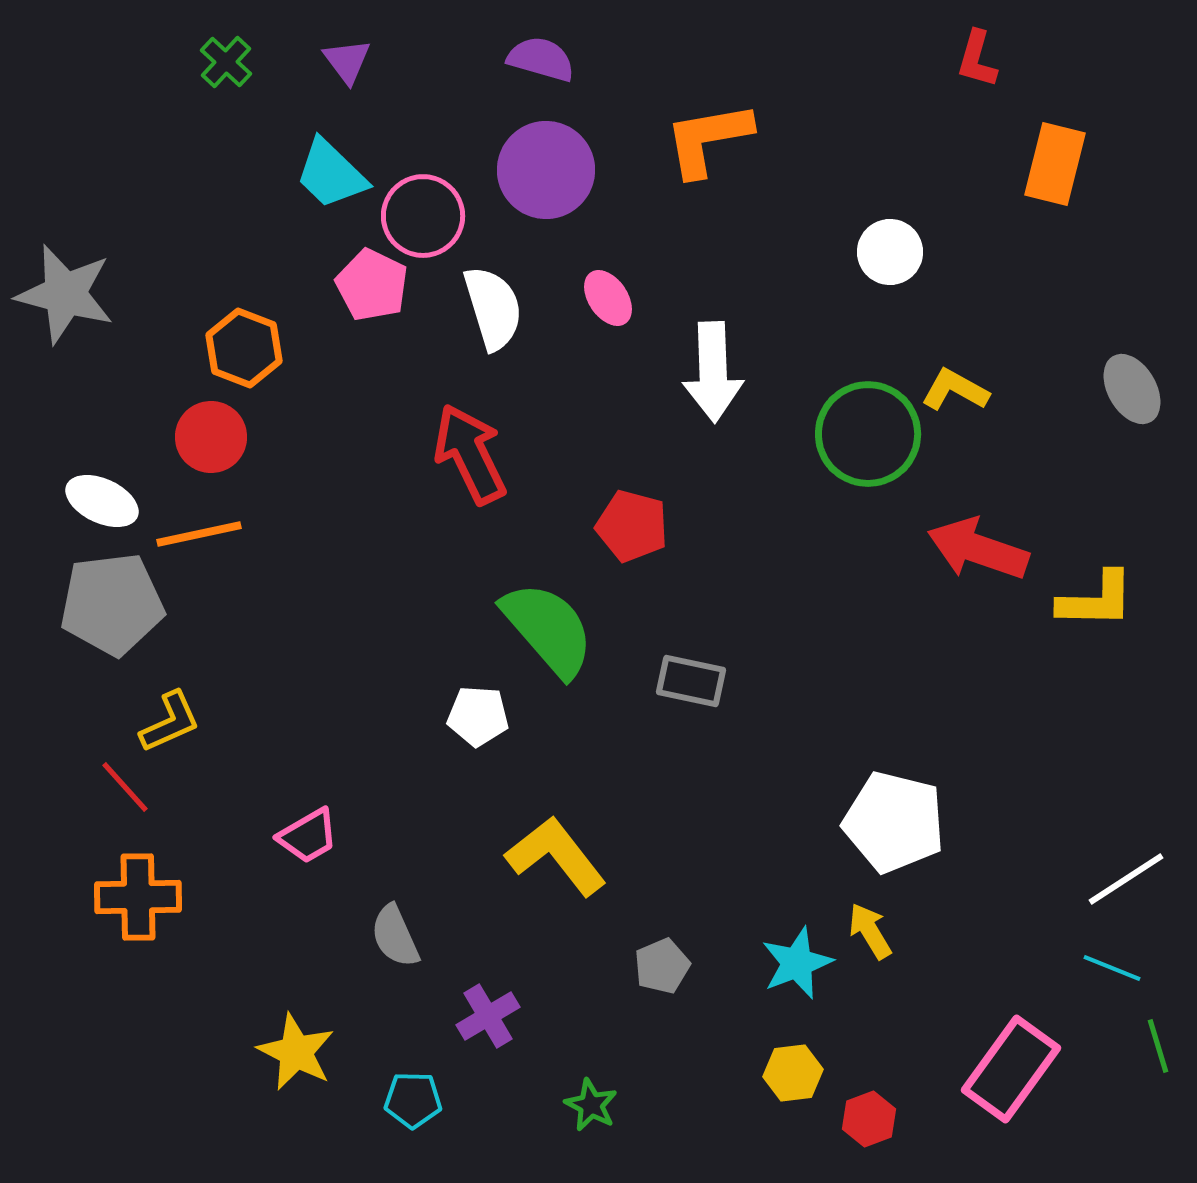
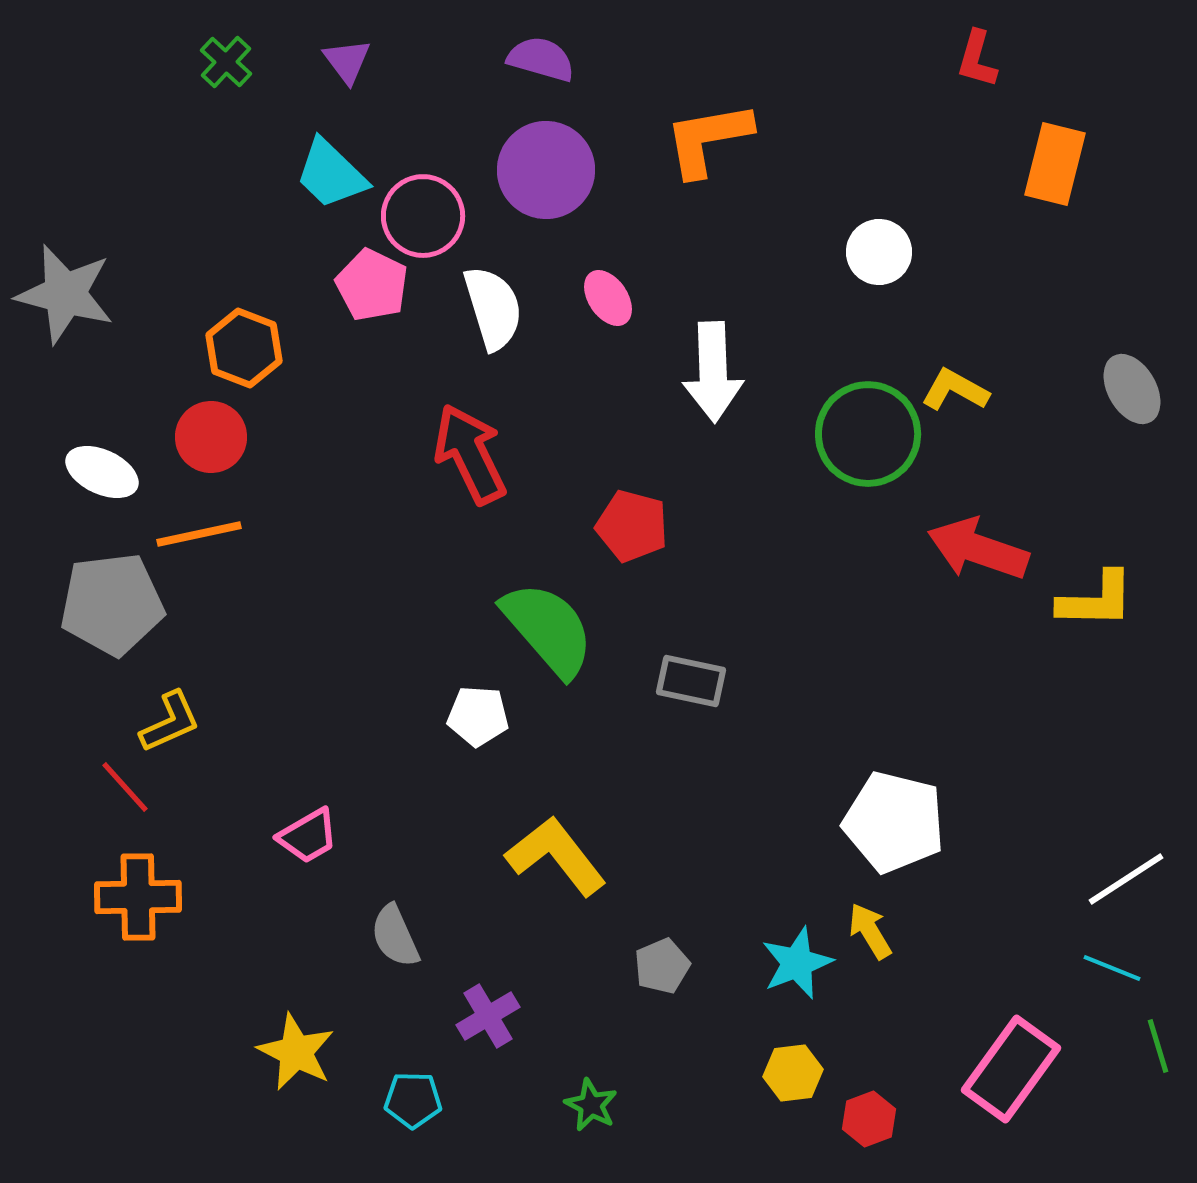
white circle at (890, 252): moved 11 px left
white ellipse at (102, 501): moved 29 px up
